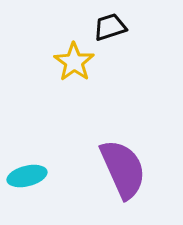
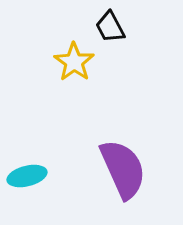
black trapezoid: rotated 100 degrees counterclockwise
